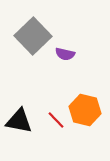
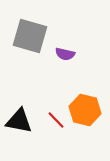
gray square: moved 3 px left; rotated 30 degrees counterclockwise
